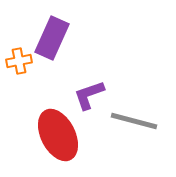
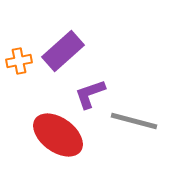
purple rectangle: moved 11 px right, 13 px down; rotated 24 degrees clockwise
purple L-shape: moved 1 px right, 1 px up
red ellipse: rotated 27 degrees counterclockwise
